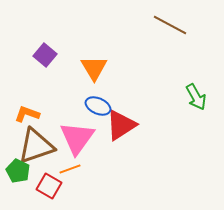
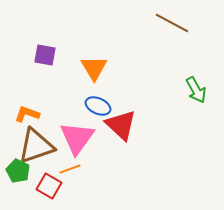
brown line: moved 2 px right, 2 px up
purple square: rotated 30 degrees counterclockwise
green arrow: moved 7 px up
red triangle: rotated 44 degrees counterclockwise
